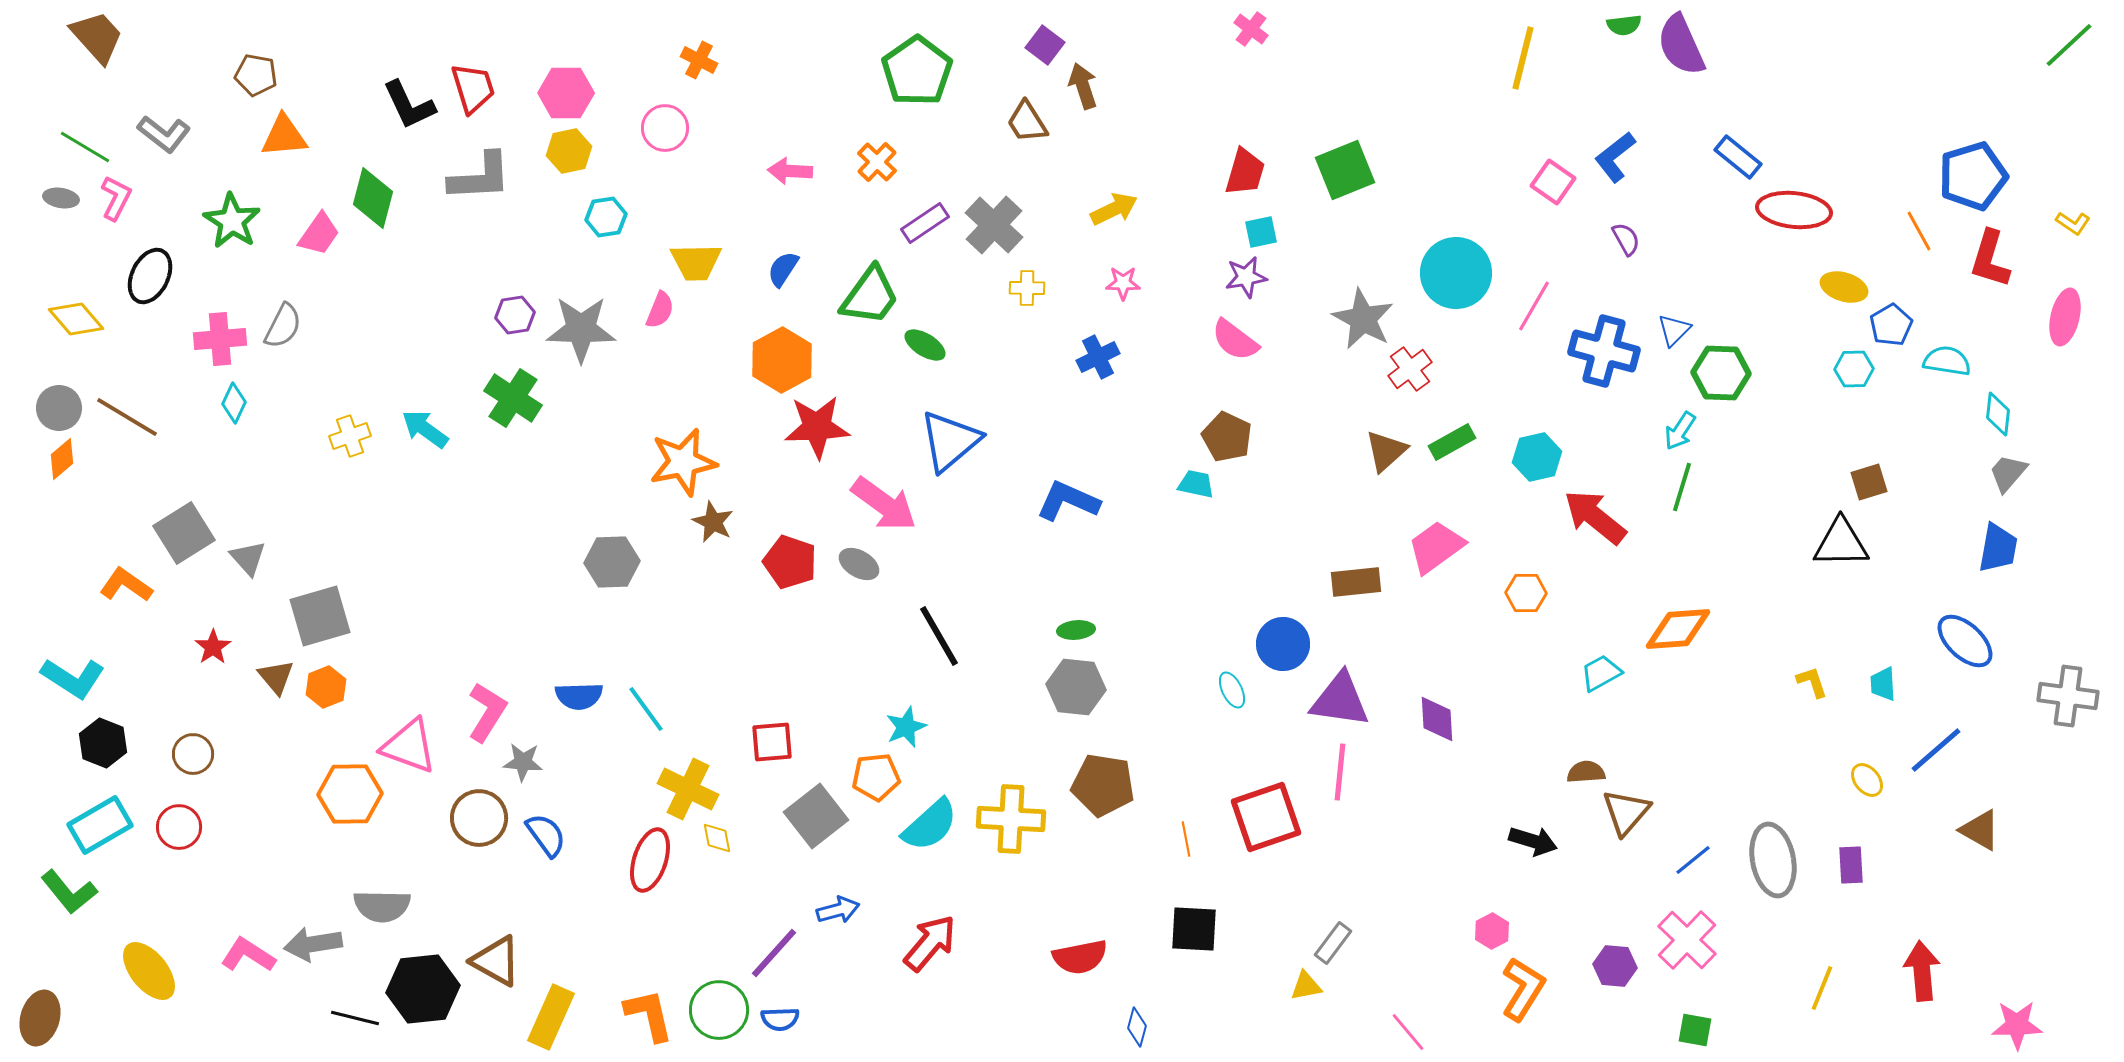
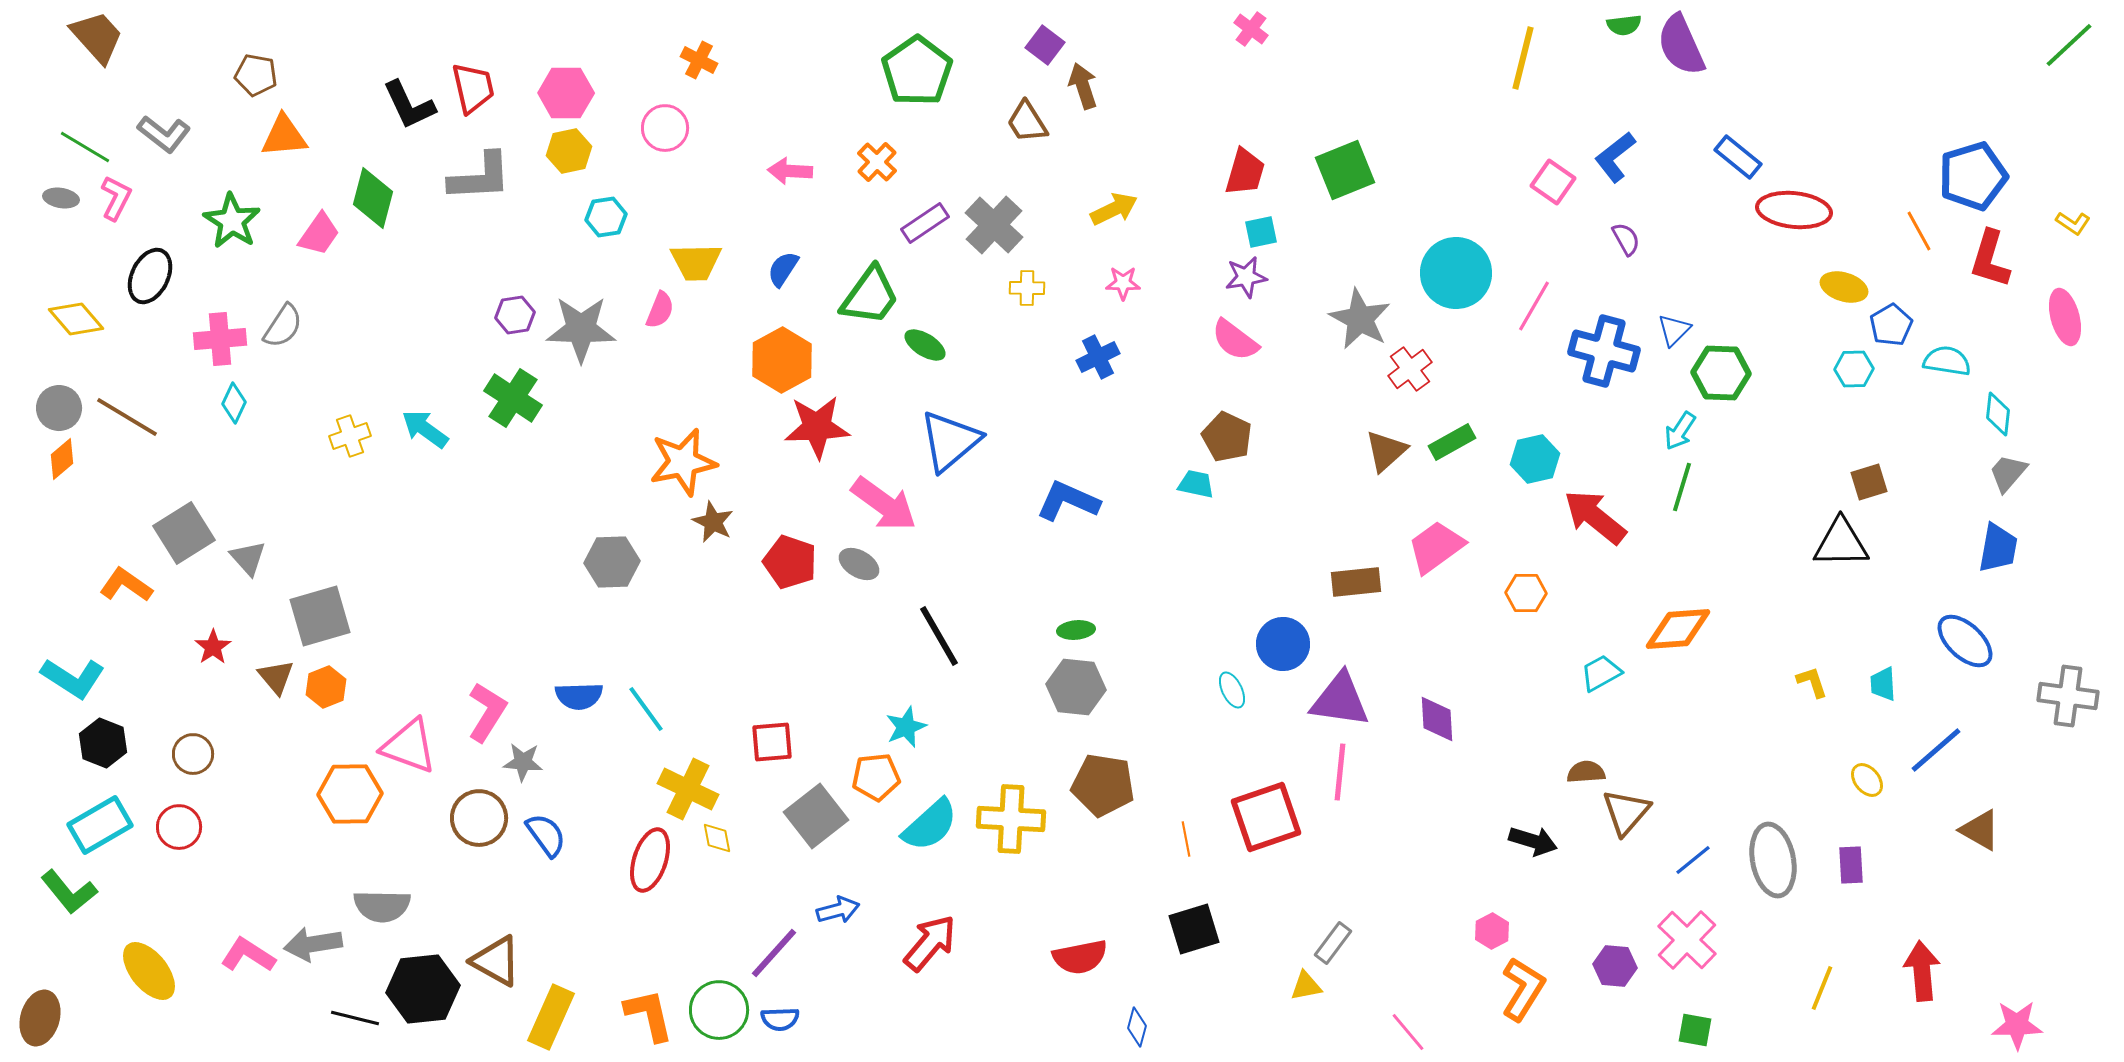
red trapezoid at (473, 88): rotated 4 degrees clockwise
pink ellipse at (2065, 317): rotated 28 degrees counterclockwise
gray star at (1363, 319): moved 3 px left
gray semicircle at (283, 326): rotated 6 degrees clockwise
cyan hexagon at (1537, 457): moved 2 px left, 2 px down
black square at (1194, 929): rotated 20 degrees counterclockwise
